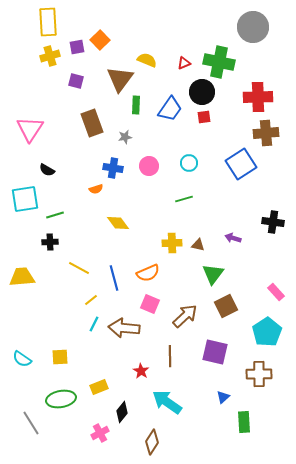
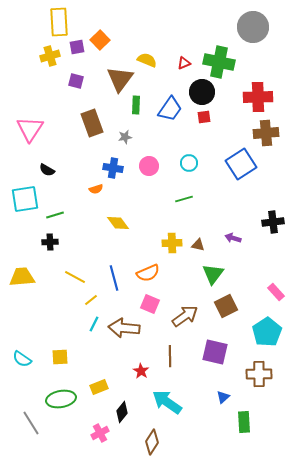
yellow rectangle at (48, 22): moved 11 px right
black cross at (273, 222): rotated 15 degrees counterclockwise
yellow line at (79, 268): moved 4 px left, 9 px down
brown arrow at (185, 316): rotated 8 degrees clockwise
